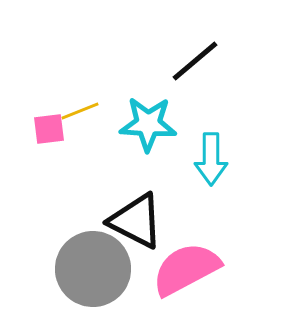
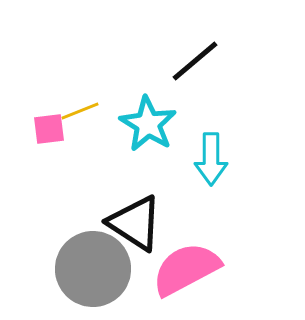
cyan star: rotated 28 degrees clockwise
black triangle: moved 1 px left, 2 px down; rotated 6 degrees clockwise
